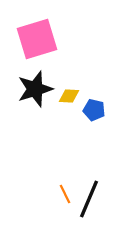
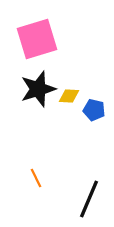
black star: moved 3 px right
orange line: moved 29 px left, 16 px up
